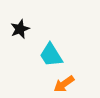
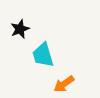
cyan trapezoid: moved 8 px left; rotated 16 degrees clockwise
